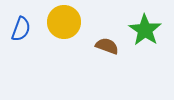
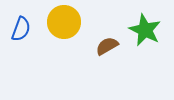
green star: rotated 8 degrees counterclockwise
brown semicircle: rotated 50 degrees counterclockwise
